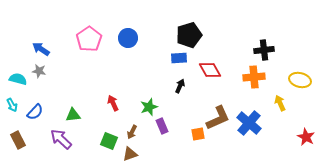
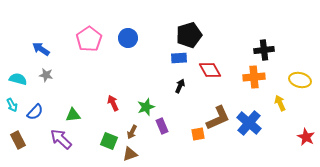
gray star: moved 7 px right, 4 px down
green star: moved 3 px left
